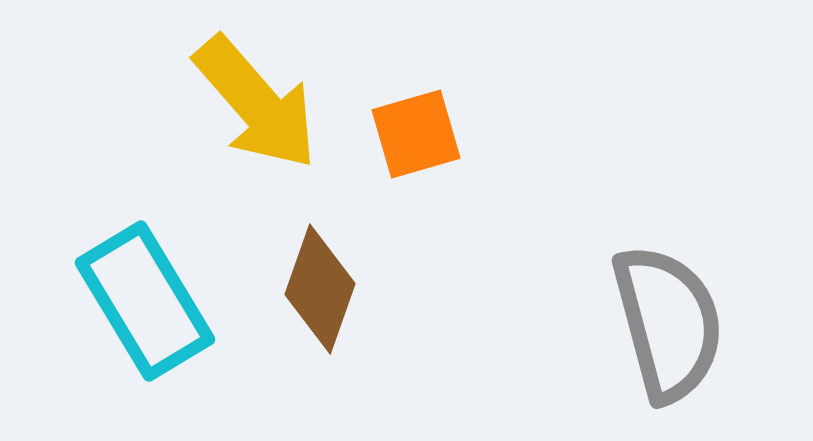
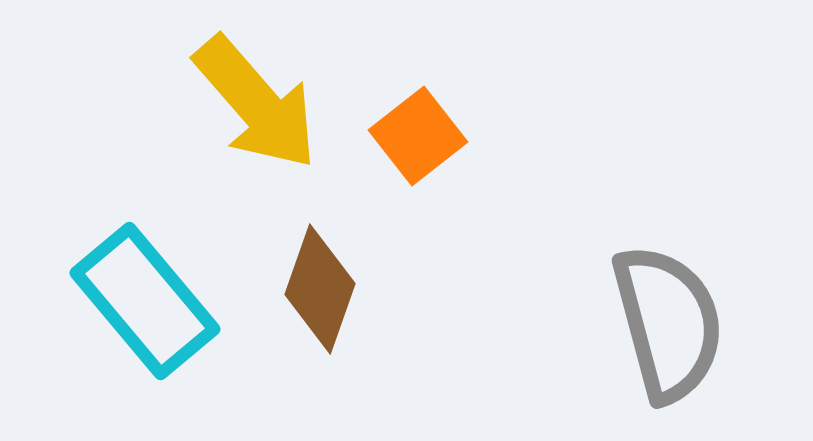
orange square: moved 2 px right, 2 px down; rotated 22 degrees counterclockwise
cyan rectangle: rotated 9 degrees counterclockwise
